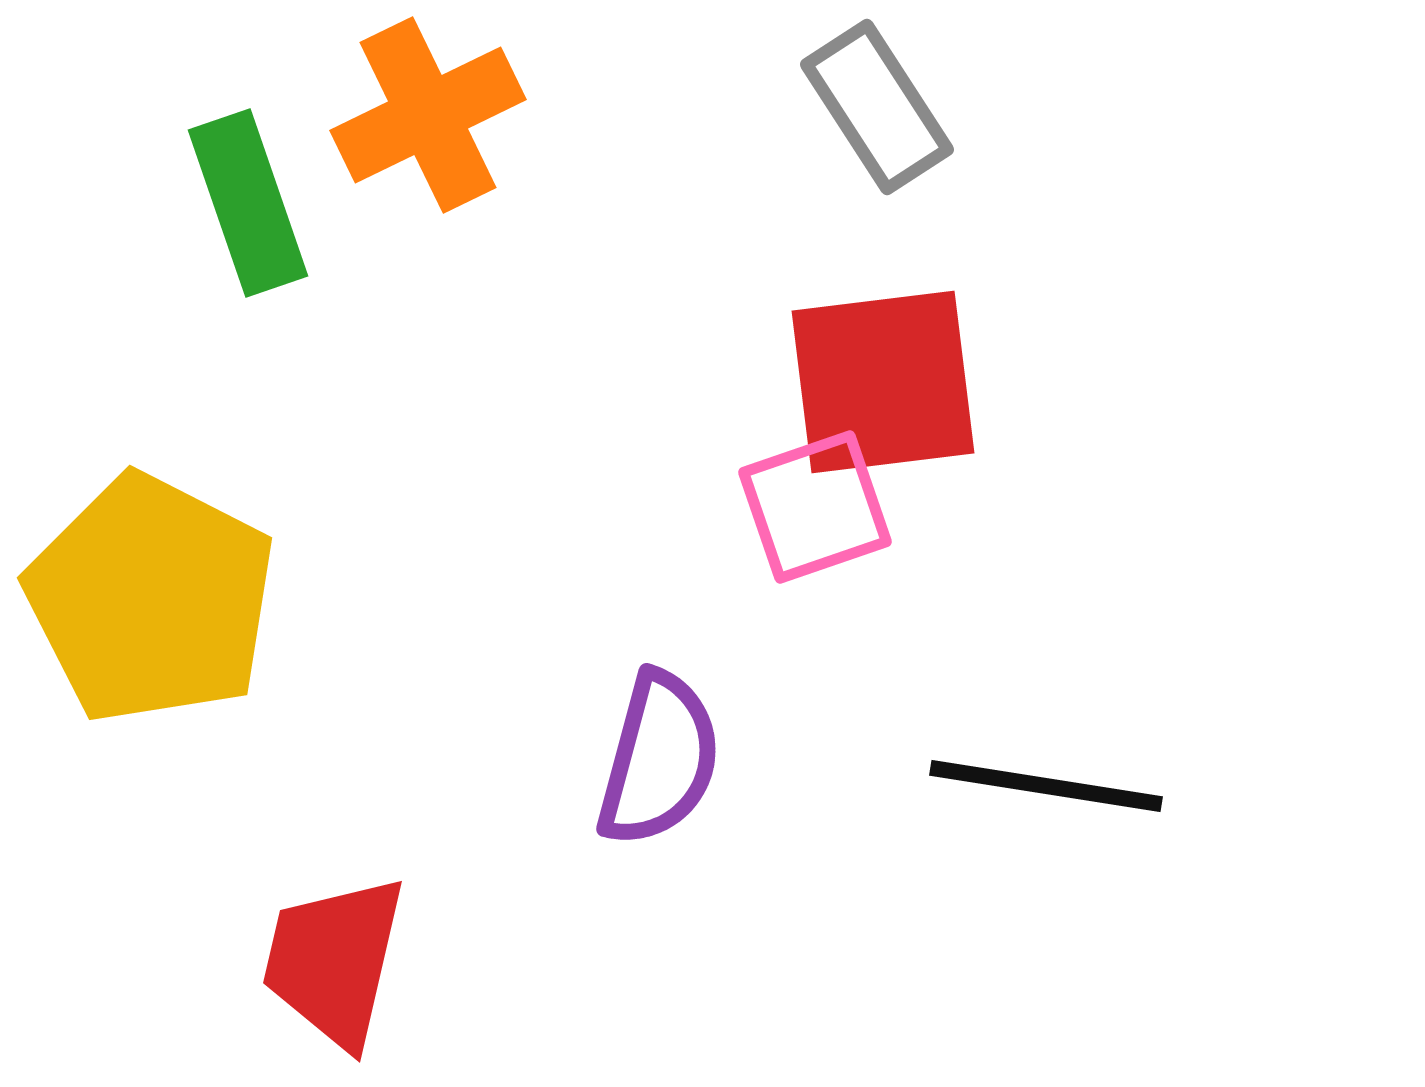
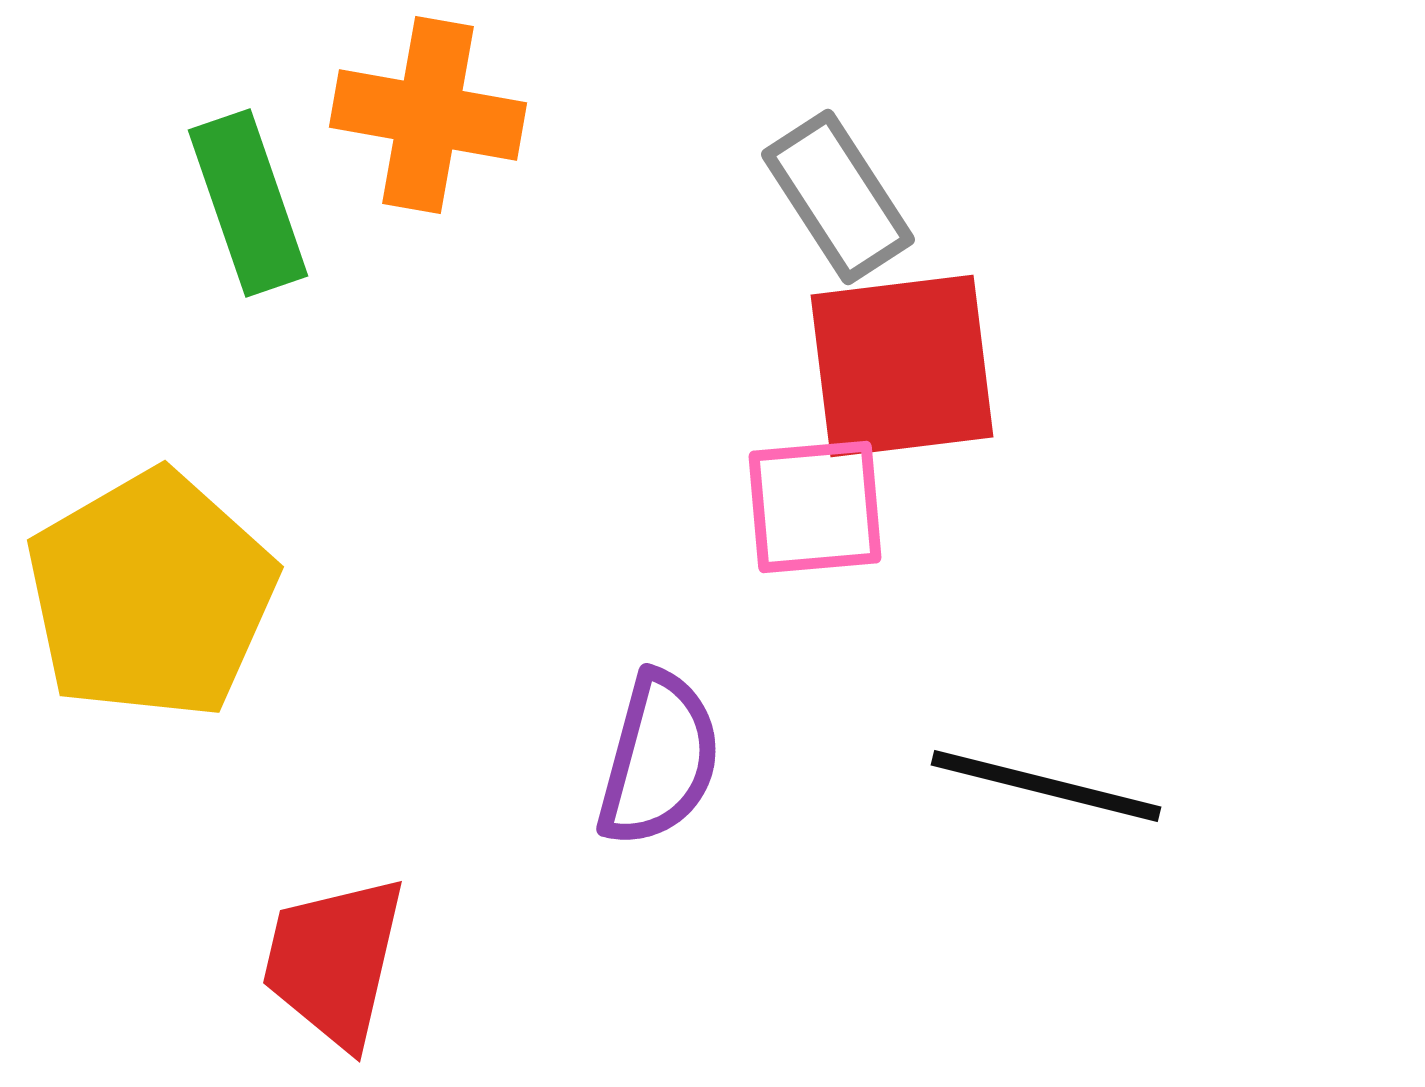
gray rectangle: moved 39 px left, 90 px down
orange cross: rotated 36 degrees clockwise
red square: moved 19 px right, 16 px up
pink square: rotated 14 degrees clockwise
yellow pentagon: moved 4 px up; rotated 15 degrees clockwise
black line: rotated 5 degrees clockwise
